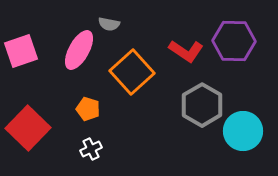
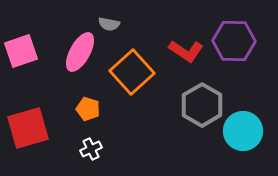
pink ellipse: moved 1 px right, 2 px down
red square: rotated 30 degrees clockwise
